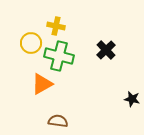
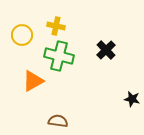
yellow circle: moved 9 px left, 8 px up
orange triangle: moved 9 px left, 3 px up
